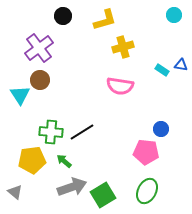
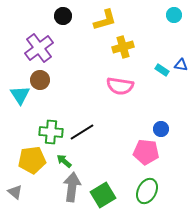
gray arrow: rotated 64 degrees counterclockwise
